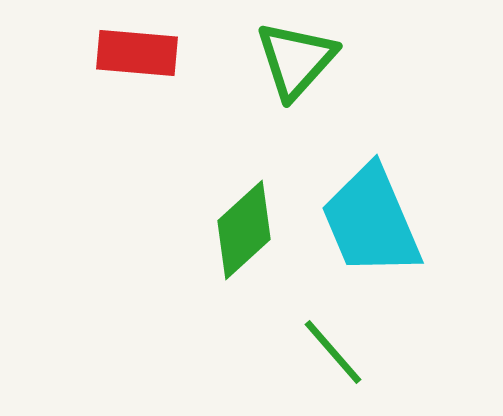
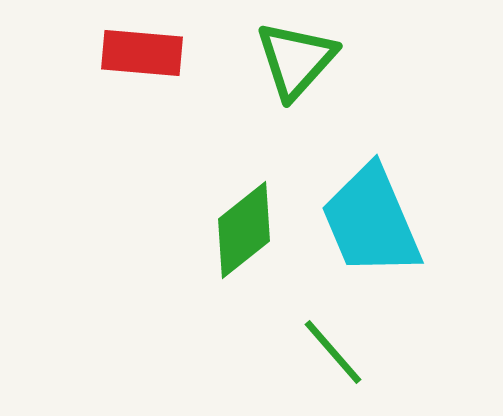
red rectangle: moved 5 px right
green diamond: rotated 4 degrees clockwise
